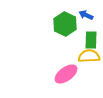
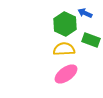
blue arrow: moved 1 px left, 2 px up
green rectangle: rotated 72 degrees counterclockwise
yellow semicircle: moved 25 px left, 7 px up
